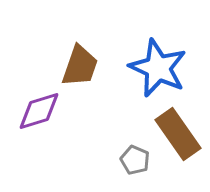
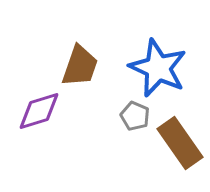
brown rectangle: moved 2 px right, 9 px down
gray pentagon: moved 44 px up
